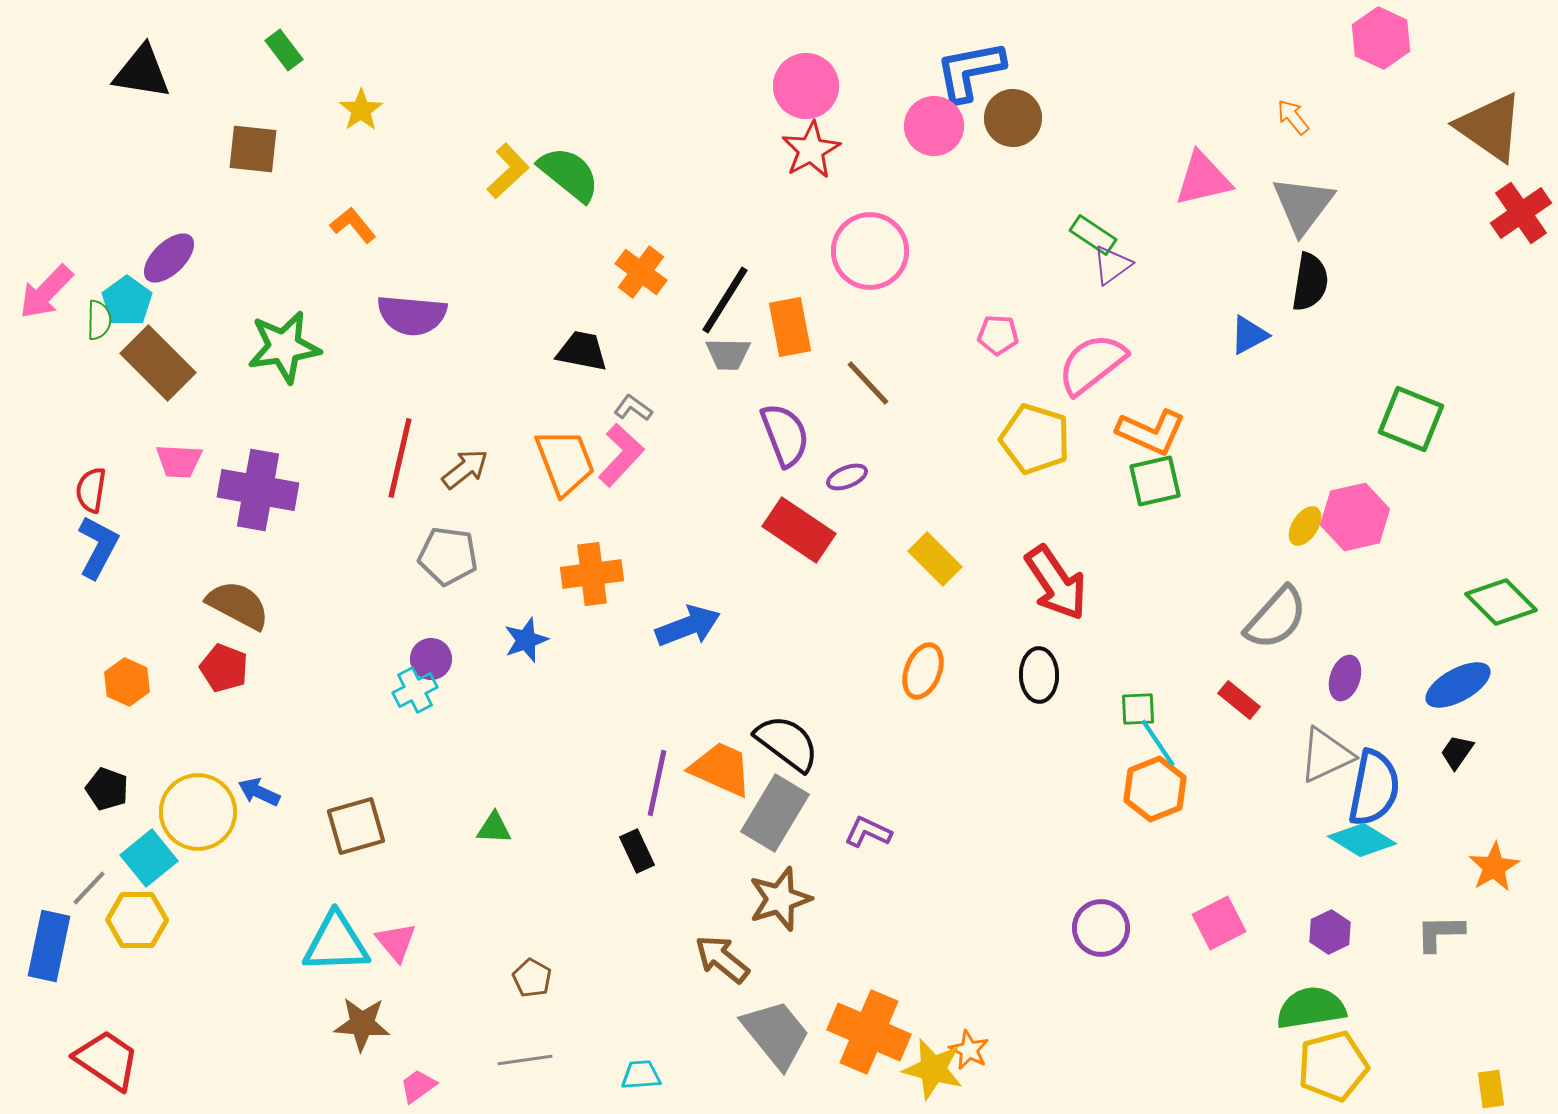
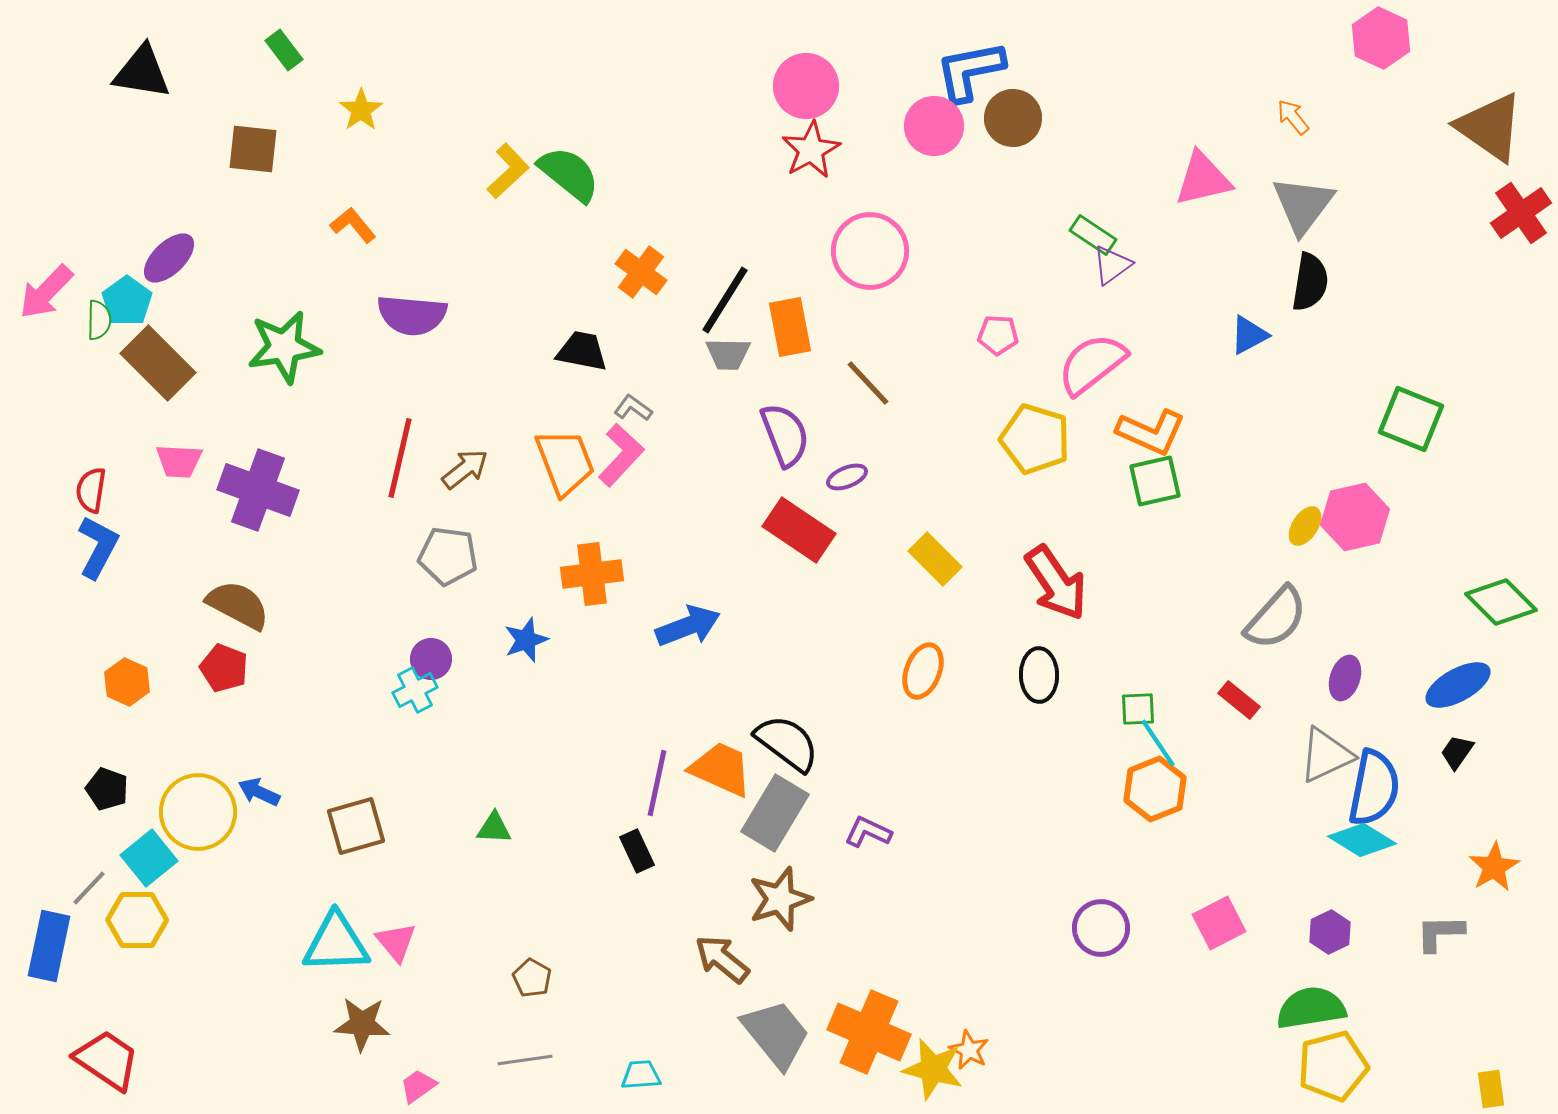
purple cross at (258, 490): rotated 10 degrees clockwise
